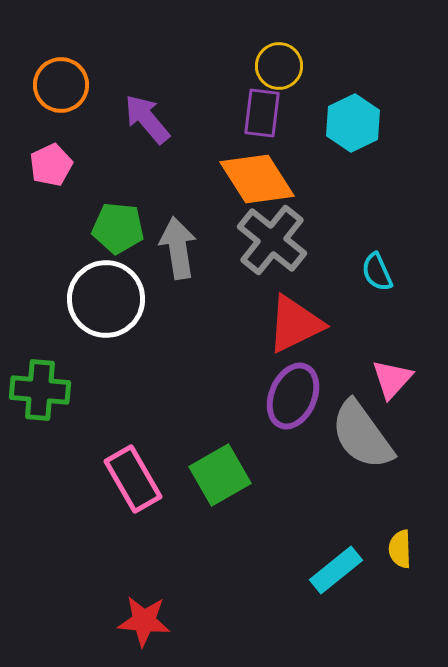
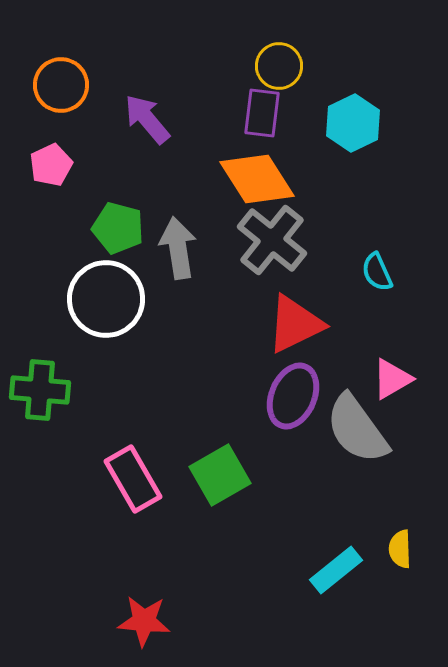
green pentagon: rotated 9 degrees clockwise
pink triangle: rotated 18 degrees clockwise
gray semicircle: moved 5 px left, 6 px up
